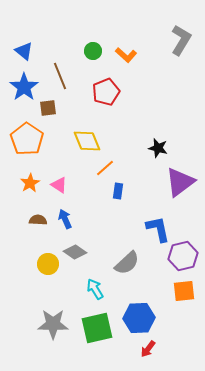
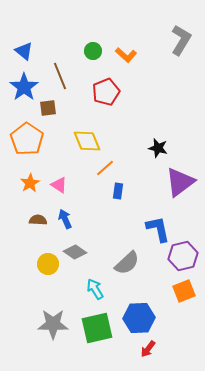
orange square: rotated 15 degrees counterclockwise
